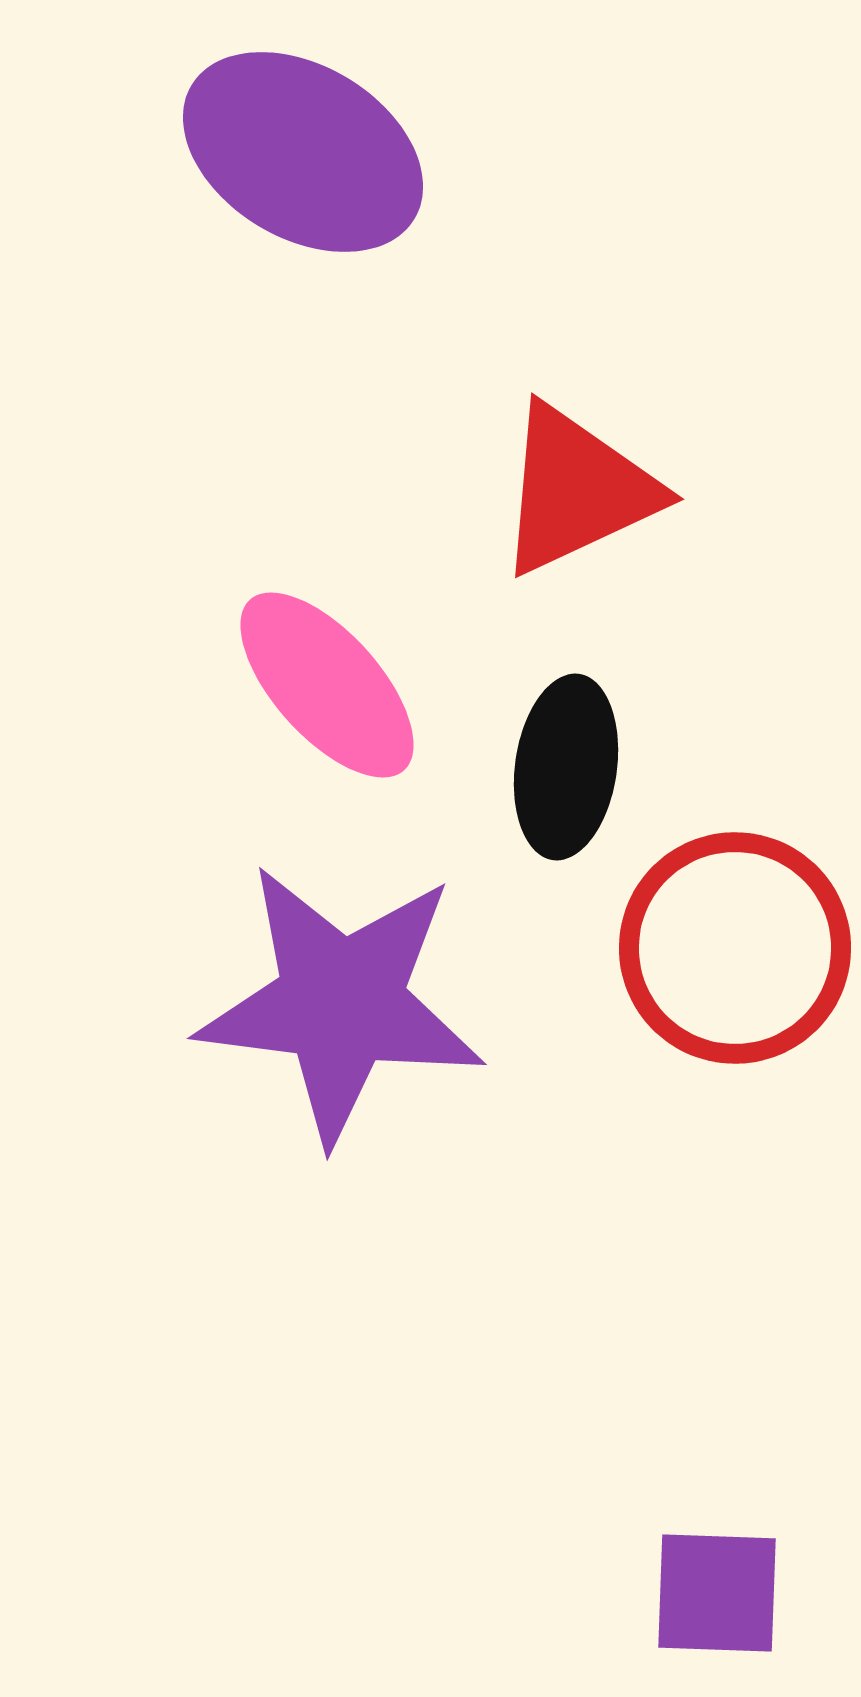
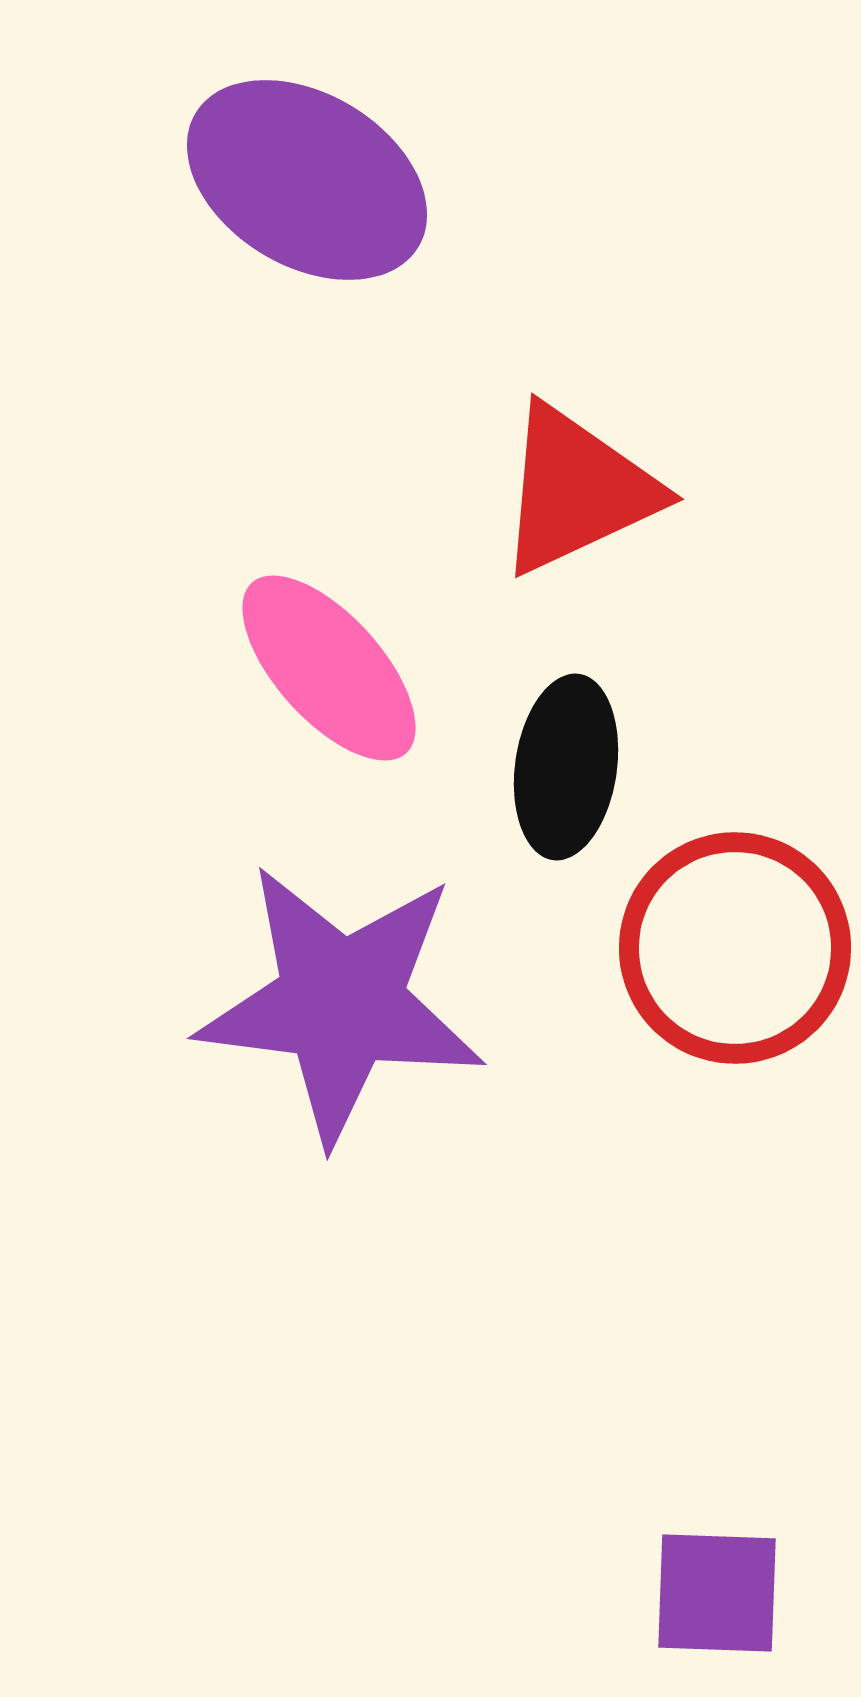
purple ellipse: moved 4 px right, 28 px down
pink ellipse: moved 2 px right, 17 px up
